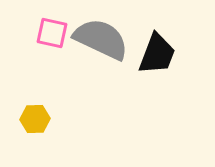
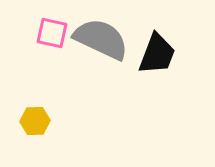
yellow hexagon: moved 2 px down
